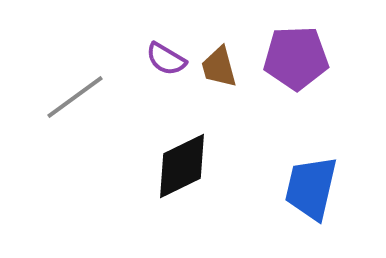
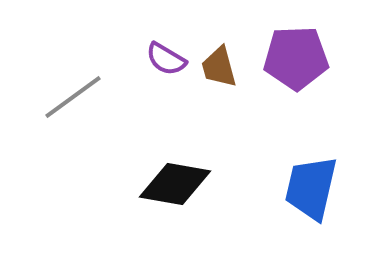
gray line: moved 2 px left
black diamond: moved 7 px left, 18 px down; rotated 36 degrees clockwise
